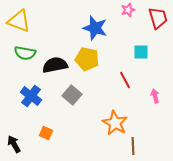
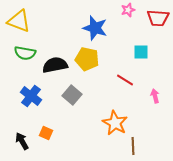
red trapezoid: rotated 110 degrees clockwise
red line: rotated 30 degrees counterclockwise
black arrow: moved 8 px right, 3 px up
